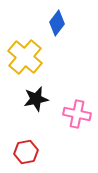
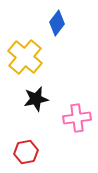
pink cross: moved 4 px down; rotated 20 degrees counterclockwise
